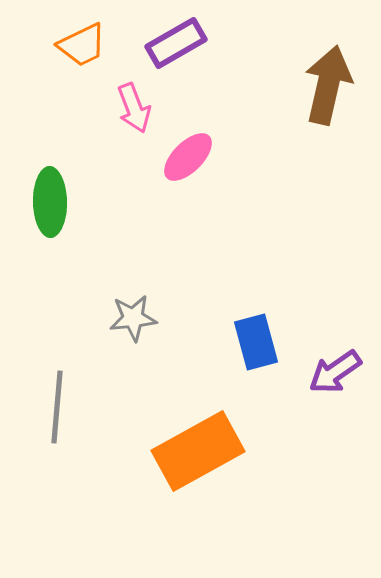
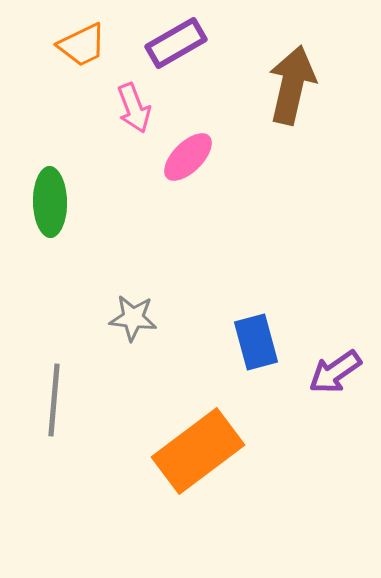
brown arrow: moved 36 px left
gray star: rotated 12 degrees clockwise
gray line: moved 3 px left, 7 px up
orange rectangle: rotated 8 degrees counterclockwise
